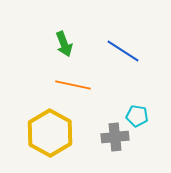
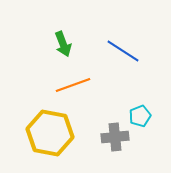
green arrow: moved 1 px left
orange line: rotated 32 degrees counterclockwise
cyan pentagon: moved 3 px right; rotated 30 degrees counterclockwise
yellow hexagon: rotated 18 degrees counterclockwise
